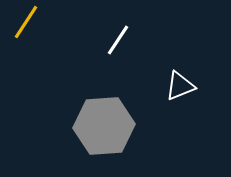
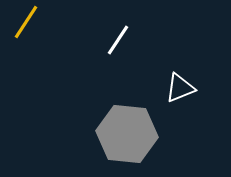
white triangle: moved 2 px down
gray hexagon: moved 23 px right, 8 px down; rotated 10 degrees clockwise
